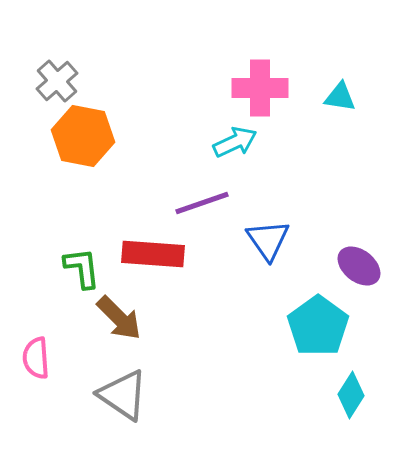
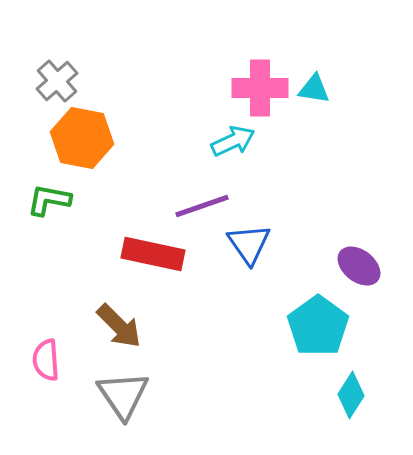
cyan triangle: moved 26 px left, 8 px up
orange hexagon: moved 1 px left, 2 px down
cyan arrow: moved 2 px left, 1 px up
purple line: moved 3 px down
blue triangle: moved 19 px left, 4 px down
red rectangle: rotated 8 degrees clockwise
green L-shape: moved 33 px left, 68 px up; rotated 72 degrees counterclockwise
brown arrow: moved 8 px down
pink semicircle: moved 10 px right, 2 px down
gray triangle: rotated 22 degrees clockwise
